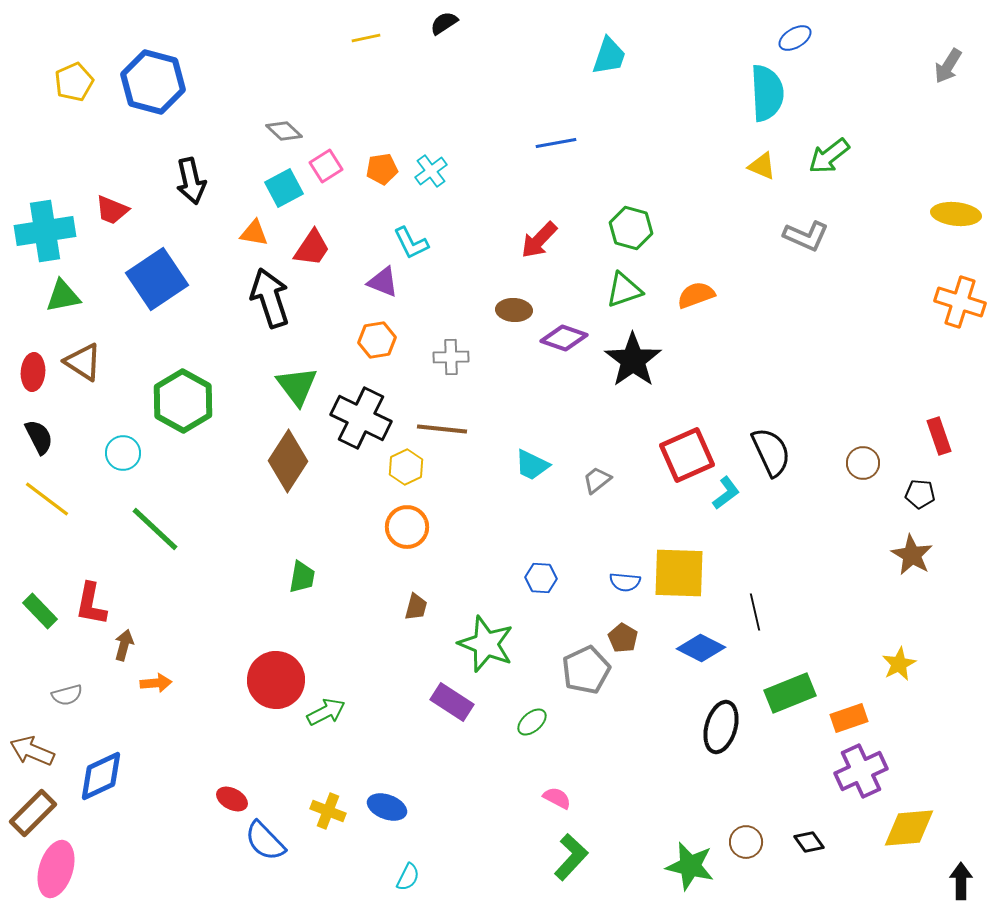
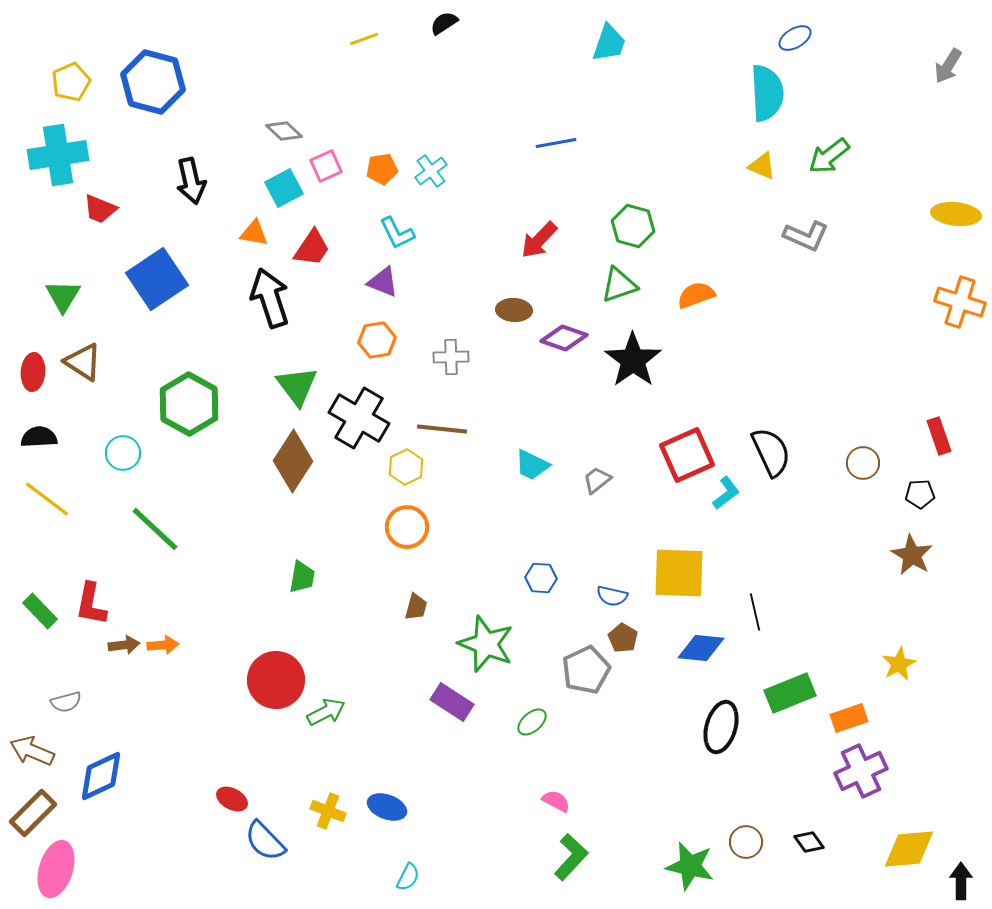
yellow line at (366, 38): moved 2 px left, 1 px down; rotated 8 degrees counterclockwise
cyan trapezoid at (609, 56): moved 13 px up
yellow pentagon at (74, 82): moved 3 px left
pink square at (326, 166): rotated 8 degrees clockwise
red trapezoid at (112, 210): moved 12 px left, 1 px up
green hexagon at (631, 228): moved 2 px right, 2 px up
cyan cross at (45, 231): moved 13 px right, 76 px up
cyan L-shape at (411, 243): moved 14 px left, 10 px up
green triangle at (624, 290): moved 5 px left, 5 px up
green triangle at (63, 296): rotated 48 degrees counterclockwise
green hexagon at (183, 401): moved 6 px right, 3 px down
black cross at (361, 418): moved 2 px left; rotated 4 degrees clockwise
black semicircle at (39, 437): rotated 66 degrees counterclockwise
brown diamond at (288, 461): moved 5 px right
black pentagon at (920, 494): rotated 8 degrees counterclockwise
blue semicircle at (625, 582): moved 13 px left, 14 px down; rotated 8 degrees clockwise
brown arrow at (124, 645): rotated 68 degrees clockwise
blue diamond at (701, 648): rotated 21 degrees counterclockwise
orange arrow at (156, 683): moved 7 px right, 38 px up
gray semicircle at (67, 695): moved 1 px left, 7 px down
pink semicircle at (557, 798): moved 1 px left, 3 px down
yellow diamond at (909, 828): moved 21 px down
